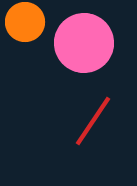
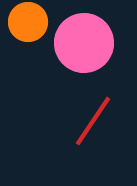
orange circle: moved 3 px right
